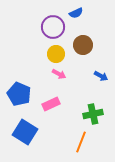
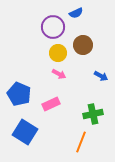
yellow circle: moved 2 px right, 1 px up
